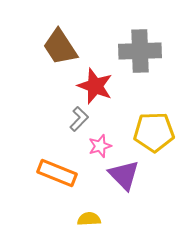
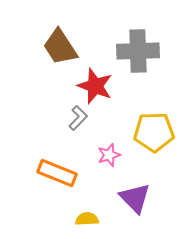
gray cross: moved 2 px left
gray L-shape: moved 1 px left, 1 px up
pink star: moved 9 px right, 9 px down
purple triangle: moved 11 px right, 23 px down
yellow semicircle: moved 2 px left
